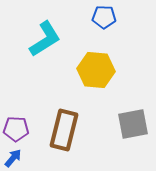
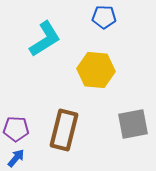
blue arrow: moved 3 px right
